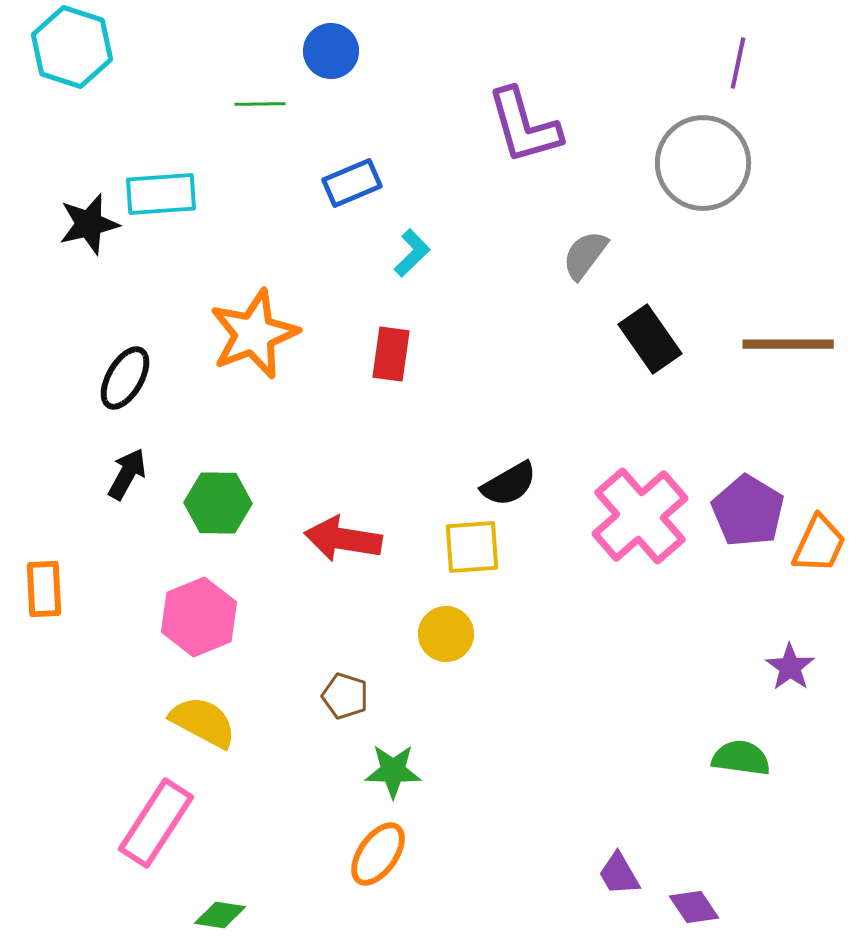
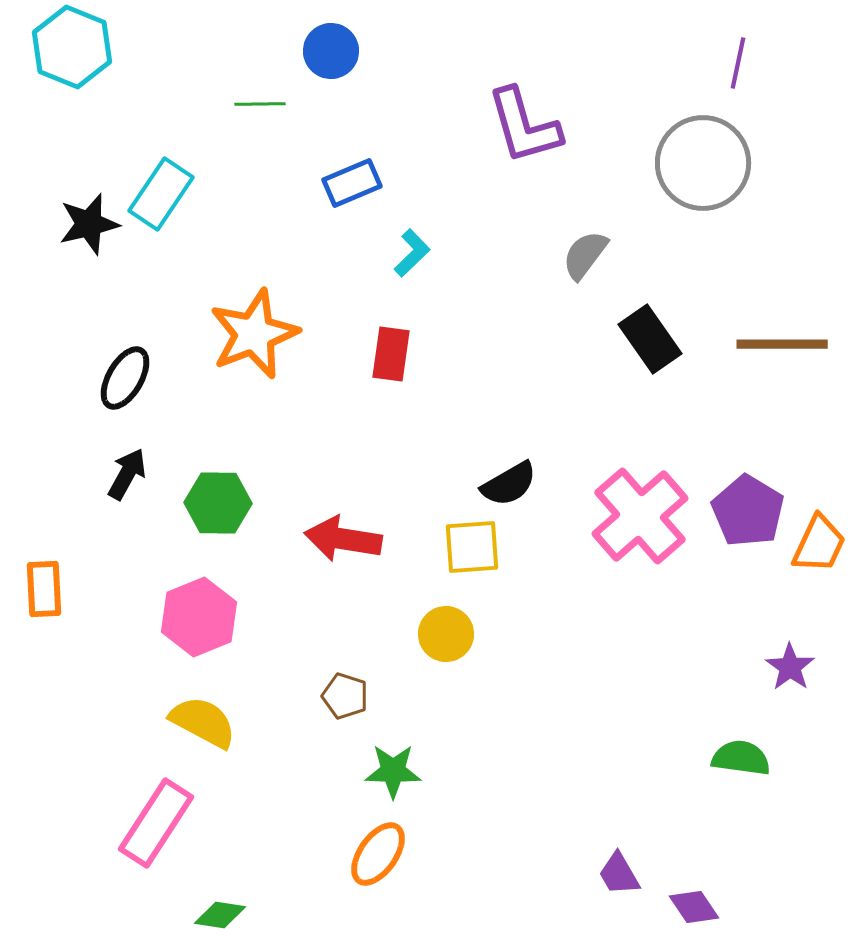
cyan hexagon: rotated 4 degrees clockwise
cyan rectangle: rotated 52 degrees counterclockwise
brown line: moved 6 px left
